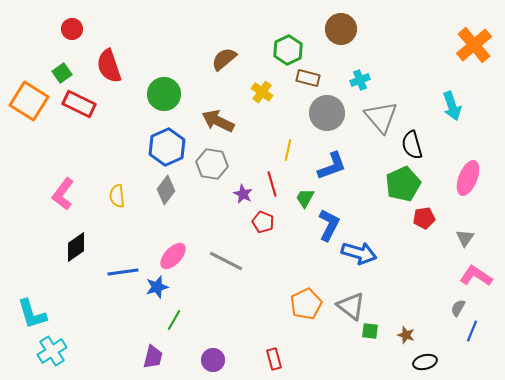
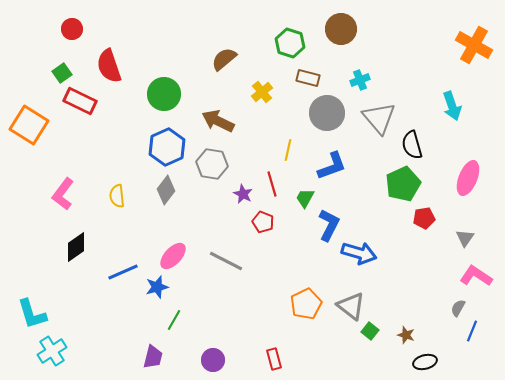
orange cross at (474, 45): rotated 21 degrees counterclockwise
green hexagon at (288, 50): moved 2 px right, 7 px up; rotated 16 degrees counterclockwise
yellow cross at (262, 92): rotated 15 degrees clockwise
orange square at (29, 101): moved 24 px down
red rectangle at (79, 104): moved 1 px right, 3 px up
gray triangle at (381, 117): moved 2 px left, 1 px down
blue line at (123, 272): rotated 16 degrees counterclockwise
green square at (370, 331): rotated 30 degrees clockwise
